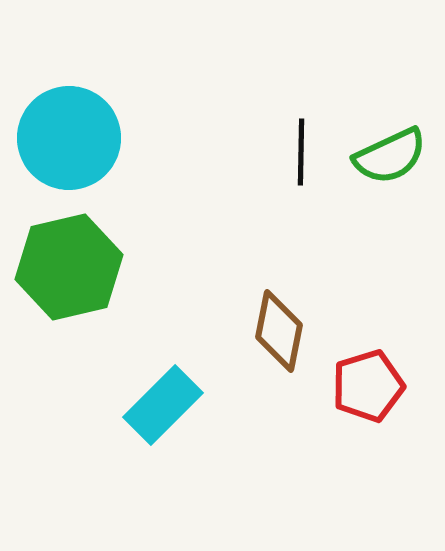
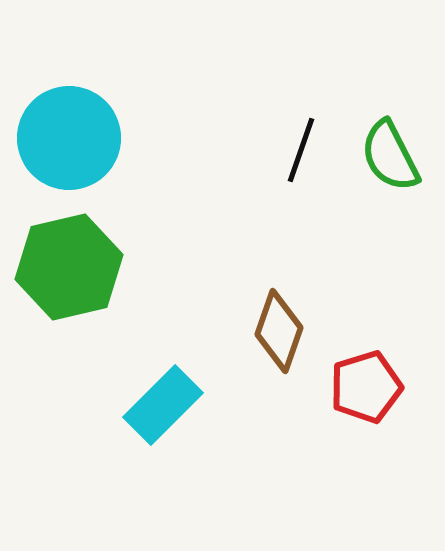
black line: moved 2 px up; rotated 18 degrees clockwise
green semicircle: rotated 88 degrees clockwise
brown diamond: rotated 8 degrees clockwise
red pentagon: moved 2 px left, 1 px down
